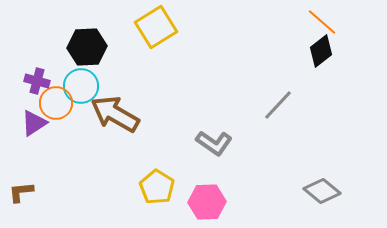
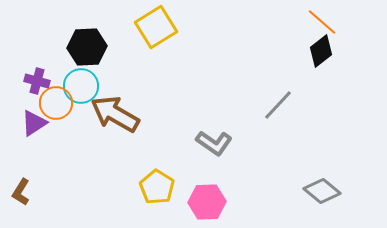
brown L-shape: rotated 52 degrees counterclockwise
